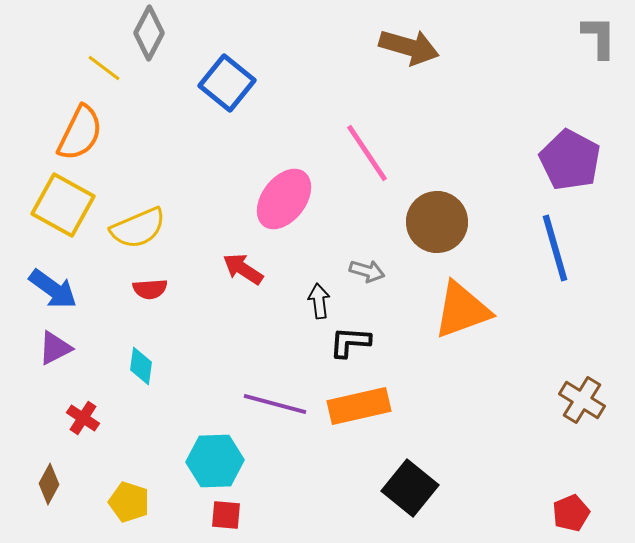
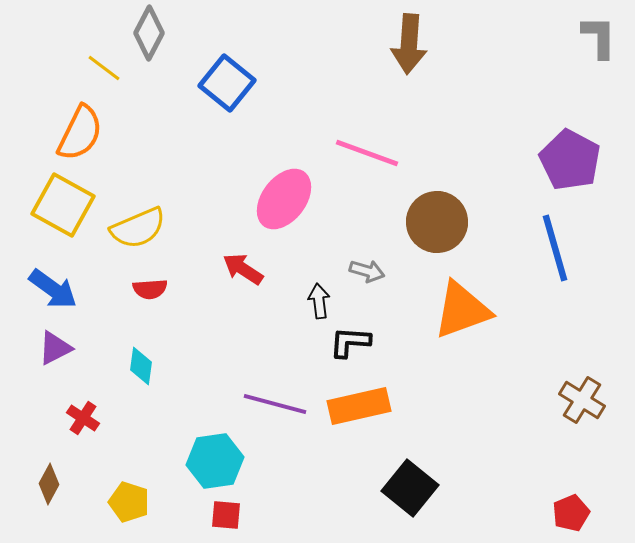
brown arrow: moved 3 px up; rotated 78 degrees clockwise
pink line: rotated 36 degrees counterclockwise
cyan hexagon: rotated 6 degrees counterclockwise
